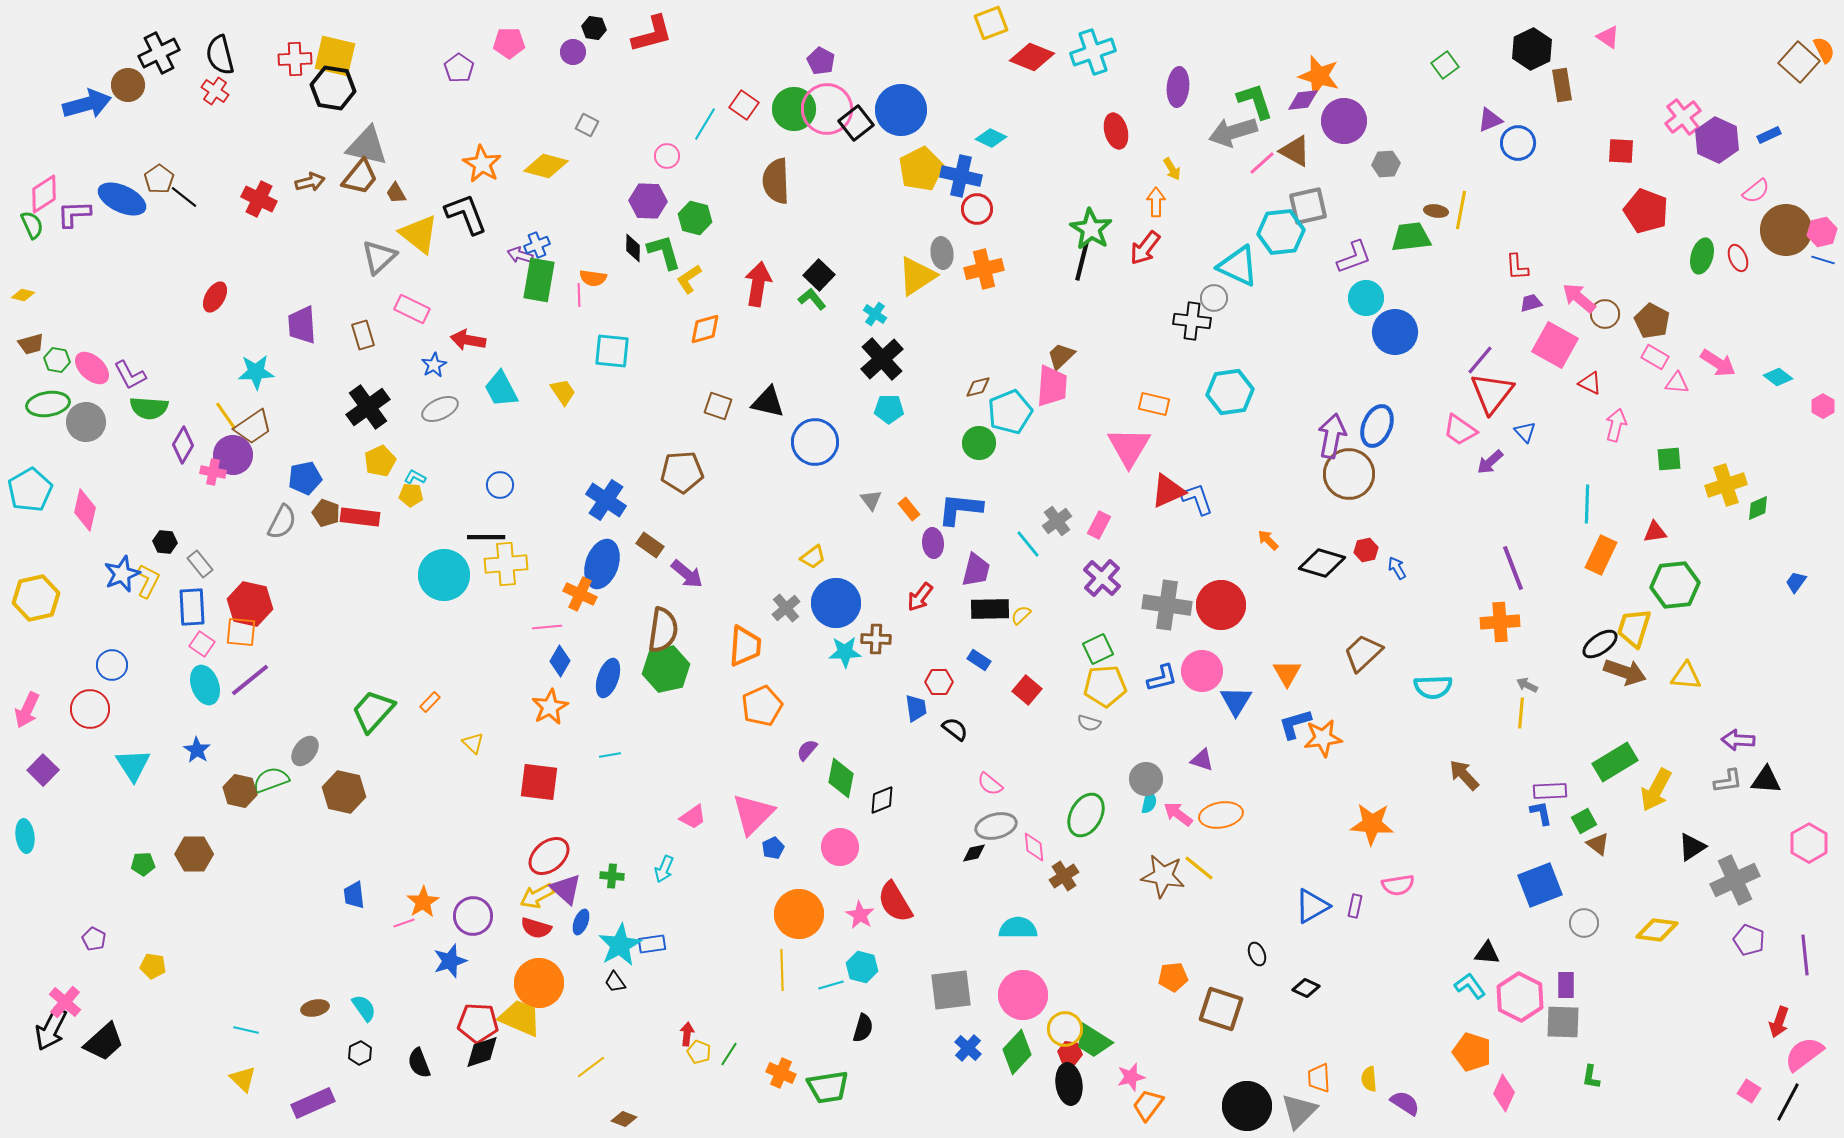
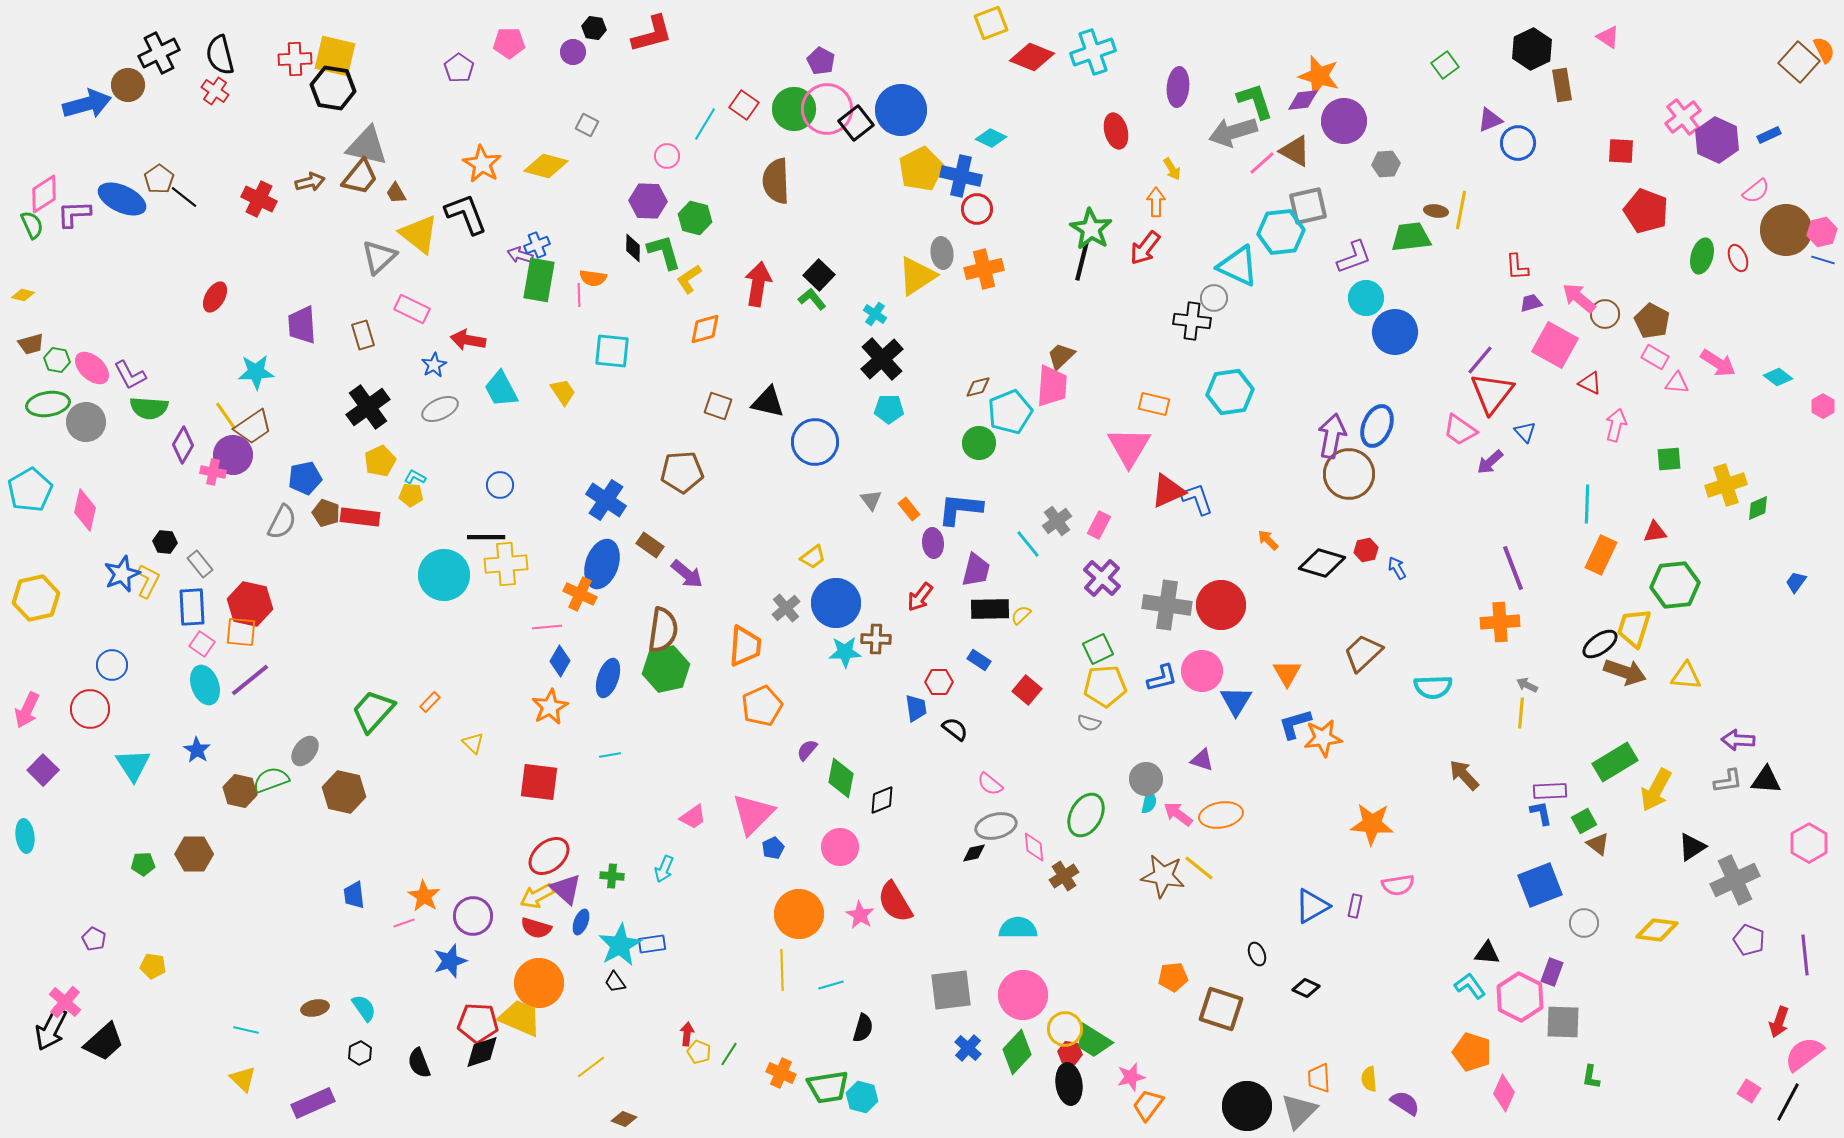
orange star at (423, 902): moved 1 px right, 6 px up; rotated 8 degrees counterclockwise
cyan hexagon at (862, 967): moved 130 px down
purple rectangle at (1566, 985): moved 14 px left, 13 px up; rotated 20 degrees clockwise
